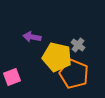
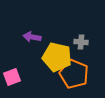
gray cross: moved 3 px right, 3 px up; rotated 32 degrees counterclockwise
